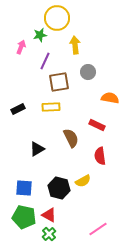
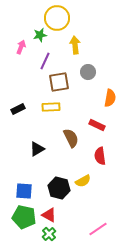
orange semicircle: rotated 90 degrees clockwise
blue square: moved 3 px down
